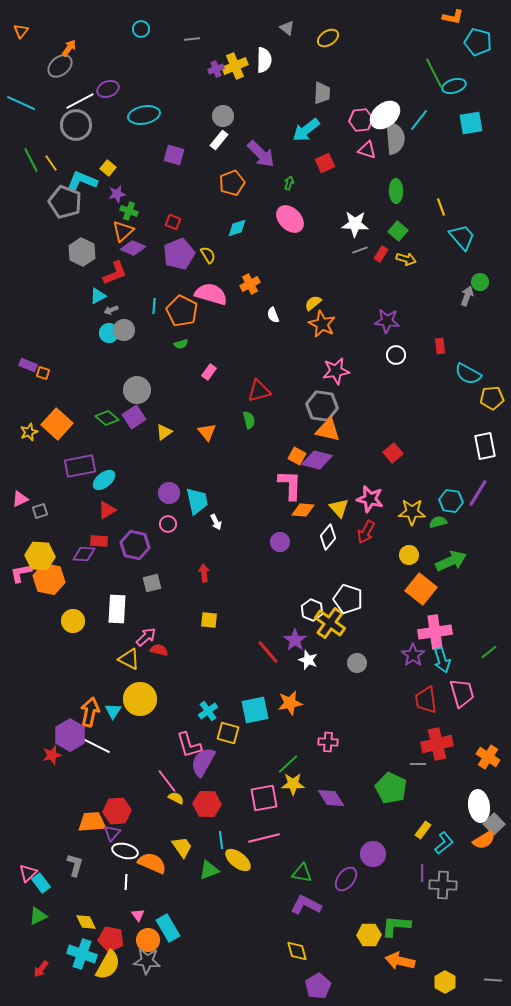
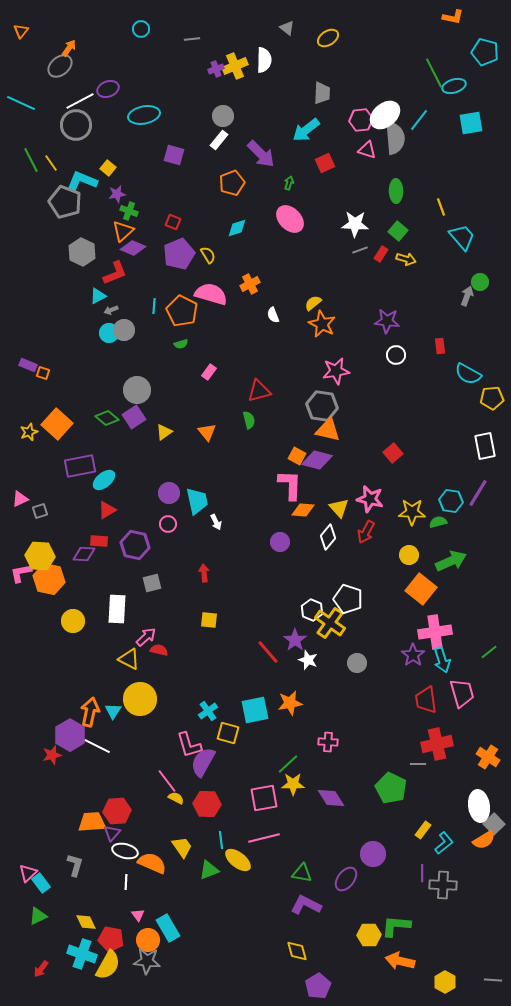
cyan pentagon at (478, 42): moved 7 px right, 10 px down
